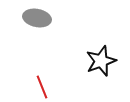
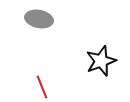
gray ellipse: moved 2 px right, 1 px down
